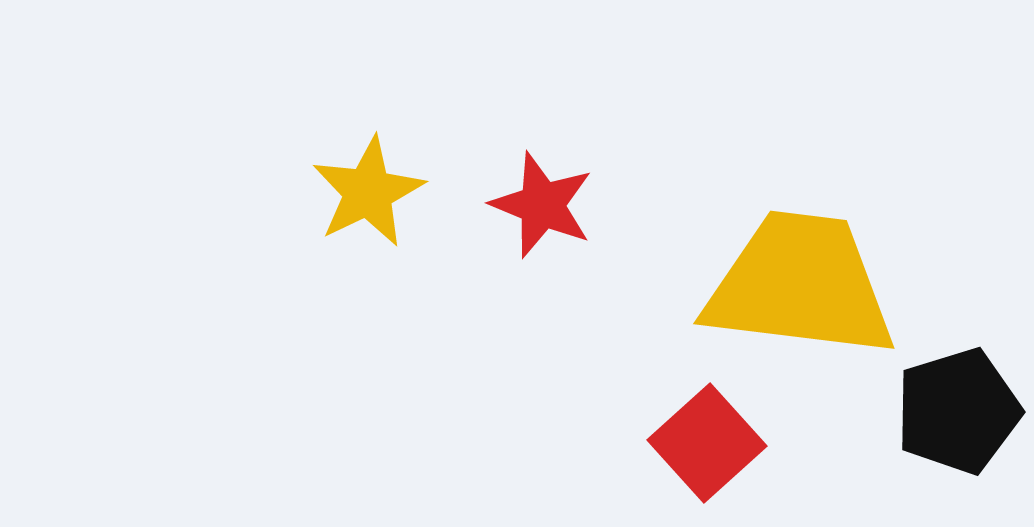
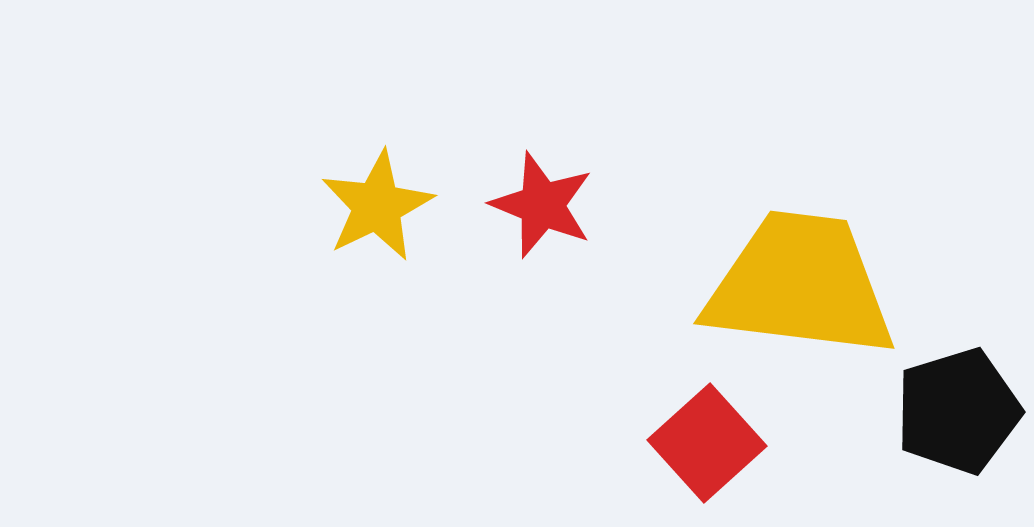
yellow star: moved 9 px right, 14 px down
